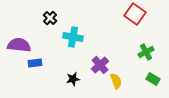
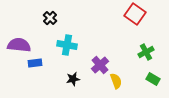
cyan cross: moved 6 px left, 8 px down
